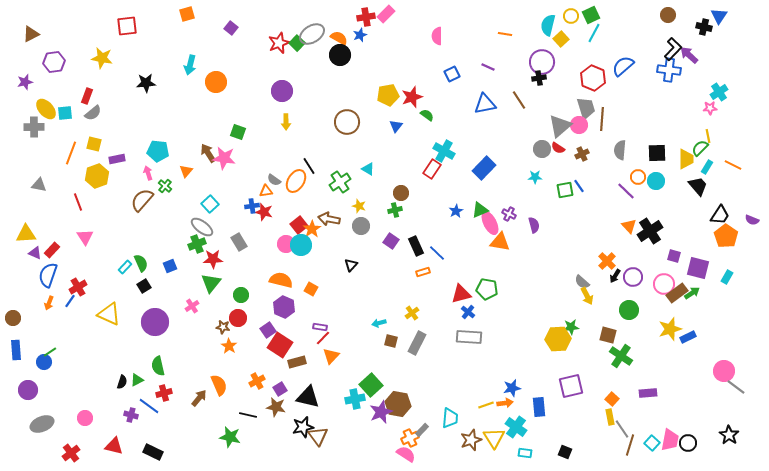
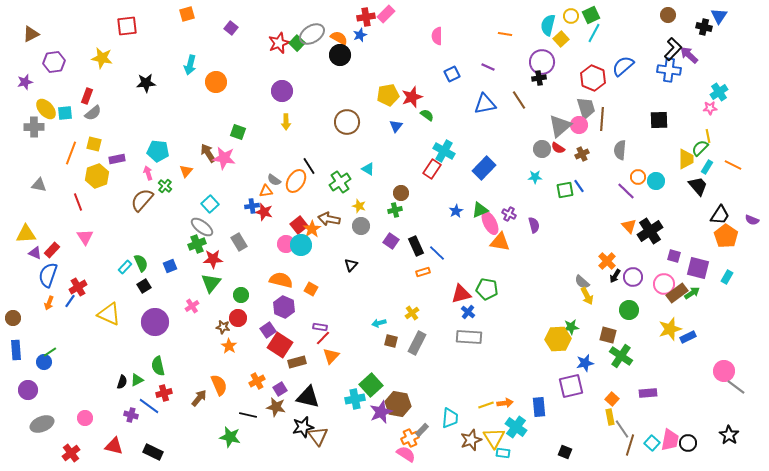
black square at (657, 153): moved 2 px right, 33 px up
blue star at (512, 388): moved 73 px right, 25 px up
cyan rectangle at (525, 453): moved 22 px left
